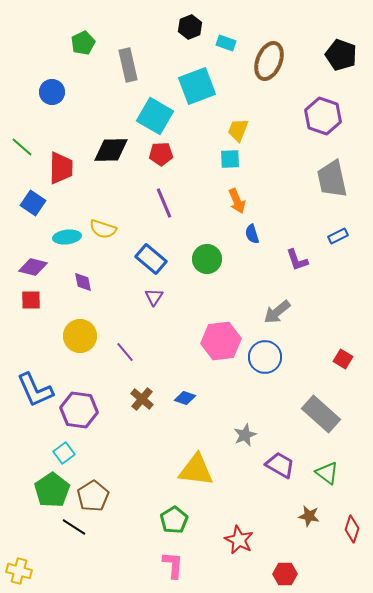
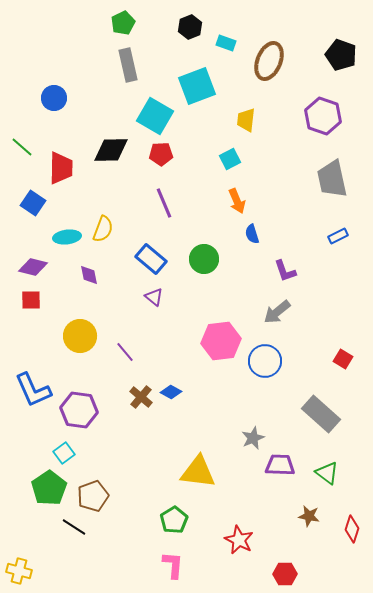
green pentagon at (83, 43): moved 40 px right, 20 px up
blue circle at (52, 92): moved 2 px right, 6 px down
yellow trapezoid at (238, 130): moved 8 px right, 10 px up; rotated 15 degrees counterclockwise
cyan square at (230, 159): rotated 25 degrees counterclockwise
yellow semicircle at (103, 229): rotated 88 degrees counterclockwise
green circle at (207, 259): moved 3 px left
purple L-shape at (297, 260): moved 12 px left, 11 px down
purple diamond at (83, 282): moved 6 px right, 7 px up
purple triangle at (154, 297): rotated 24 degrees counterclockwise
blue circle at (265, 357): moved 4 px down
blue L-shape at (35, 390): moved 2 px left
blue diamond at (185, 398): moved 14 px left, 6 px up; rotated 10 degrees clockwise
brown cross at (142, 399): moved 1 px left, 2 px up
gray star at (245, 435): moved 8 px right, 3 px down
purple trapezoid at (280, 465): rotated 28 degrees counterclockwise
yellow triangle at (196, 470): moved 2 px right, 2 px down
green pentagon at (52, 490): moved 3 px left, 2 px up
brown pentagon at (93, 496): rotated 12 degrees clockwise
